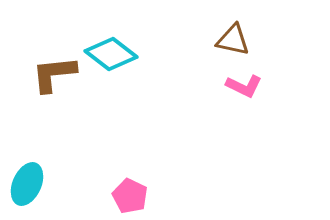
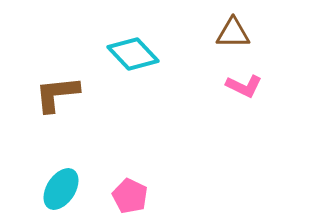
brown triangle: moved 7 px up; rotated 12 degrees counterclockwise
cyan diamond: moved 22 px right; rotated 9 degrees clockwise
brown L-shape: moved 3 px right, 20 px down
cyan ellipse: moved 34 px right, 5 px down; rotated 9 degrees clockwise
